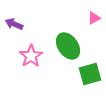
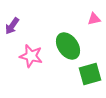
pink triangle: moved 1 px down; rotated 16 degrees clockwise
purple arrow: moved 2 px left, 2 px down; rotated 78 degrees counterclockwise
pink star: rotated 25 degrees counterclockwise
